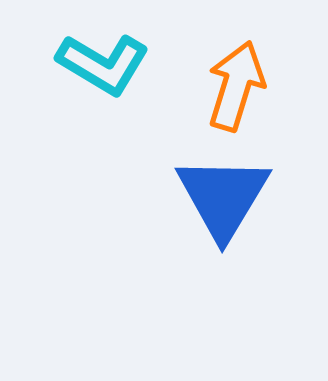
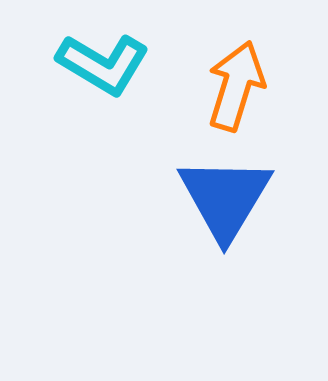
blue triangle: moved 2 px right, 1 px down
